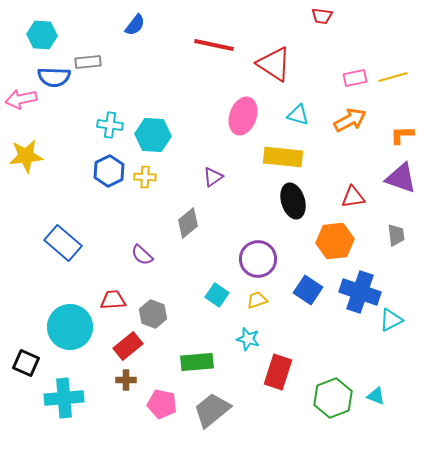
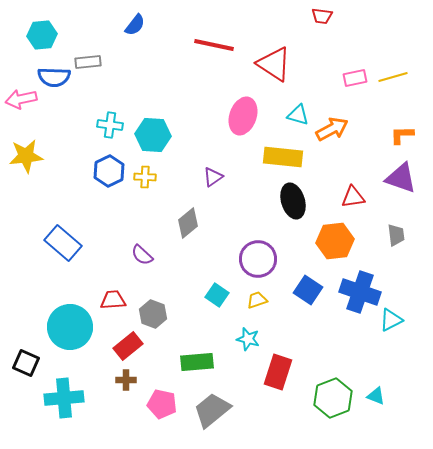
cyan hexagon at (42, 35): rotated 8 degrees counterclockwise
orange arrow at (350, 120): moved 18 px left, 9 px down
